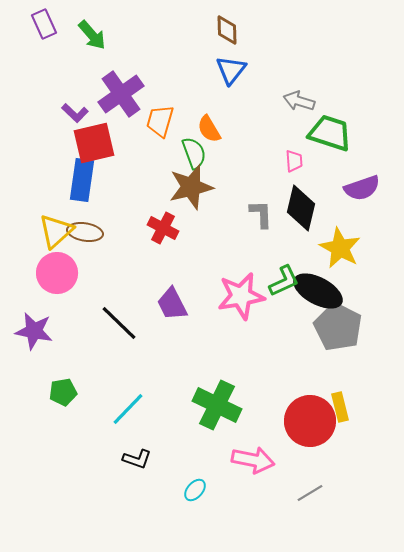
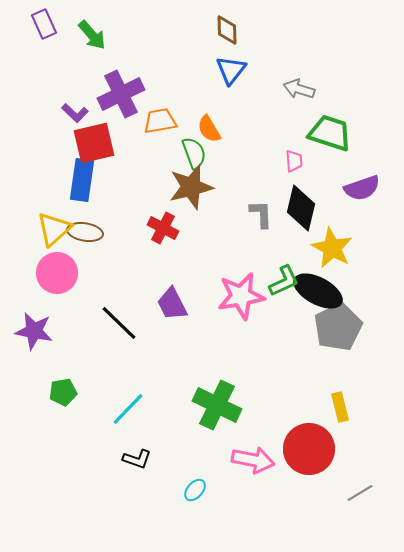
purple cross: rotated 9 degrees clockwise
gray arrow: moved 12 px up
orange trapezoid: rotated 64 degrees clockwise
yellow triangle: moved 2 px left, 2 px up
yellow star: moved 8 px left
gray pentagon: rotated 18 degrees clockwise
red circle: moved 1 px left, 28 px down
gray line: moved 50 px right
